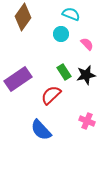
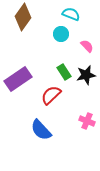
pink semicircle: moved 2 px down
